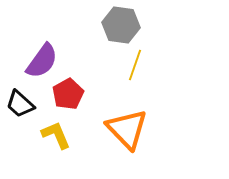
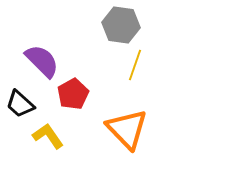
purple semicircle: rotated 81 degrees counterclockwise
red pentagon: moved 5 px right
yellow L-shape: moved 8 px left, 1 px down; rotated 12 degrees counterclockwise
